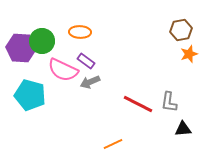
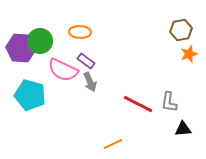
green circle: moved 2 px left
gray arrow: rotated 90 degrees counterclockwise
